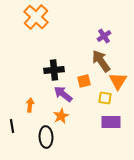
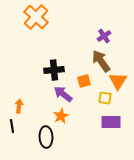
orange arrow: moved 11 px left, 1 px down
